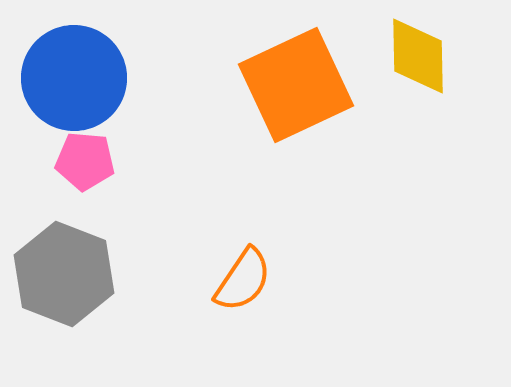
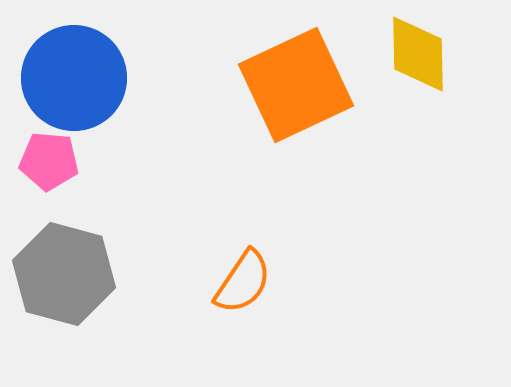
yellow diamond: moved 2 px up
pink pentagon: moved 36 px left
gray hexagon: rotated 6 degrees counterclockwise
orange semicircle: moved 2 px down
